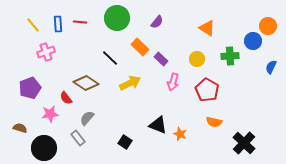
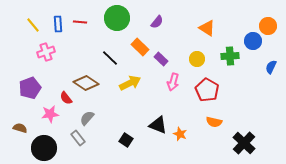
black square: moved 1 px right, 2 px up
